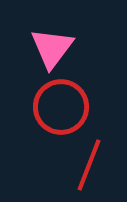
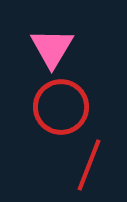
pink triangle: rotated 6 degrees counterclockwise
